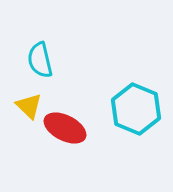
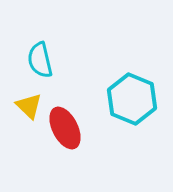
cyan hexagon: moved 4 px left, 10 px up
red ellipse: rotated 36 degrees clockwise
